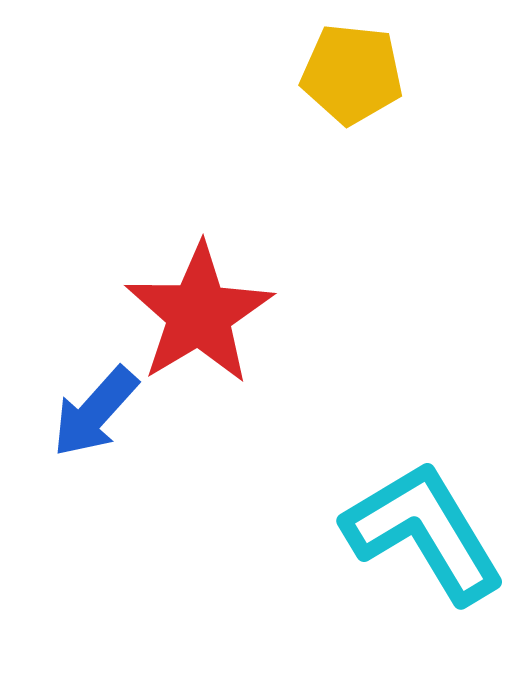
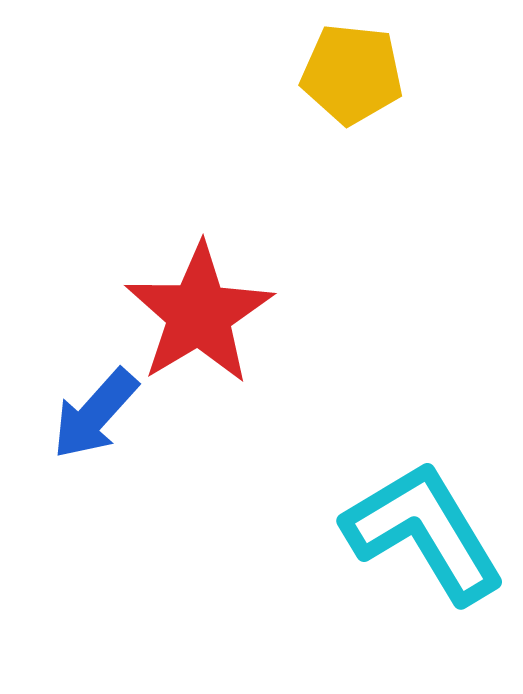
blue arrow: moved 2 px down
